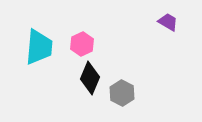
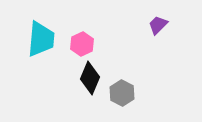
purple trapezoid: moved 10 px left, 3 px down; rotated 75 degrees counterclockwise
cyan trapezoid: moved 2 px right, 8 px up
